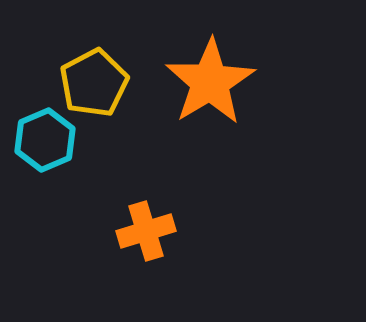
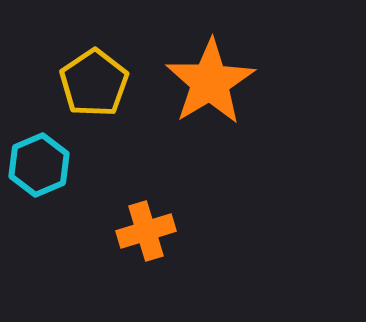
yellow pentagon: rotated 6 degrees counterclockwise
cyan hexagon: moved 6 px left, 25 px down
